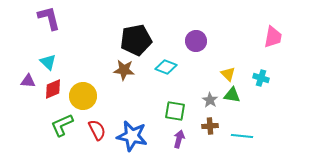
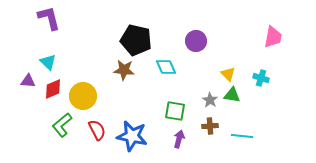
black pentagon: rotated 24 degrees clockwise
cyan diamond: rotated 45 degrees clockwise
green L-shape: rotated 15 degrees counterclockwise
